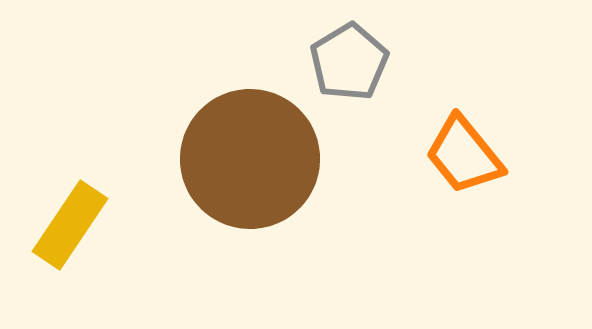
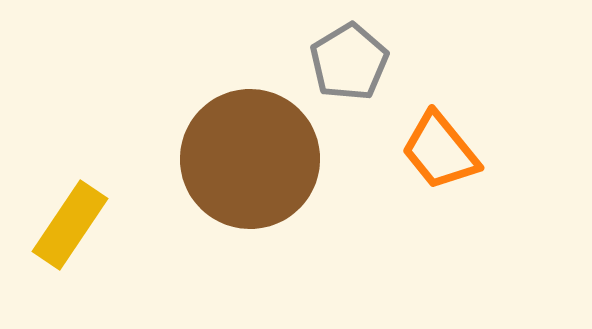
orange trapezoid: moved 24 px left, 4 px up
